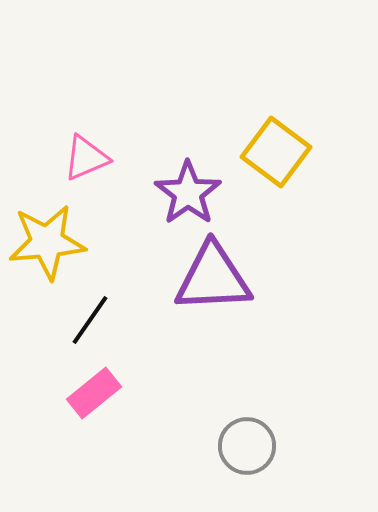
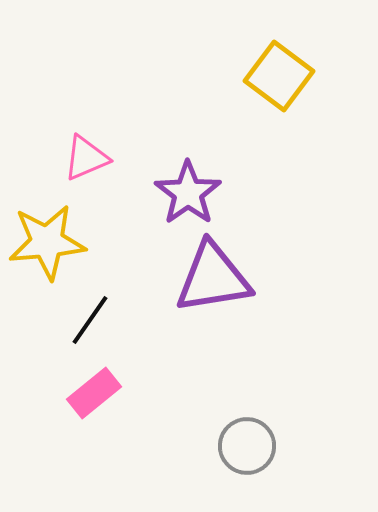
yellow square: moved 3 px right, 76 px up
purple triangle: rotated 6 degrees counterclockwise
